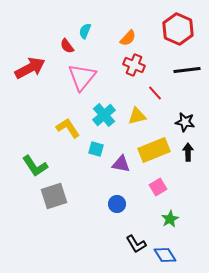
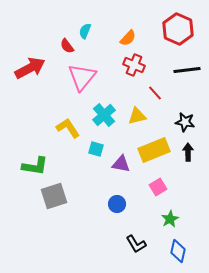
green L-shape: rotated 48 degrees counterclockwise
blue diamond: moved 13 px right, 4 px up; rotated 45 degrees clockwise
